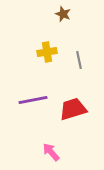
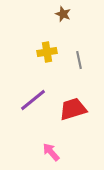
purple line: rotated 28 degrees counterclockwise
